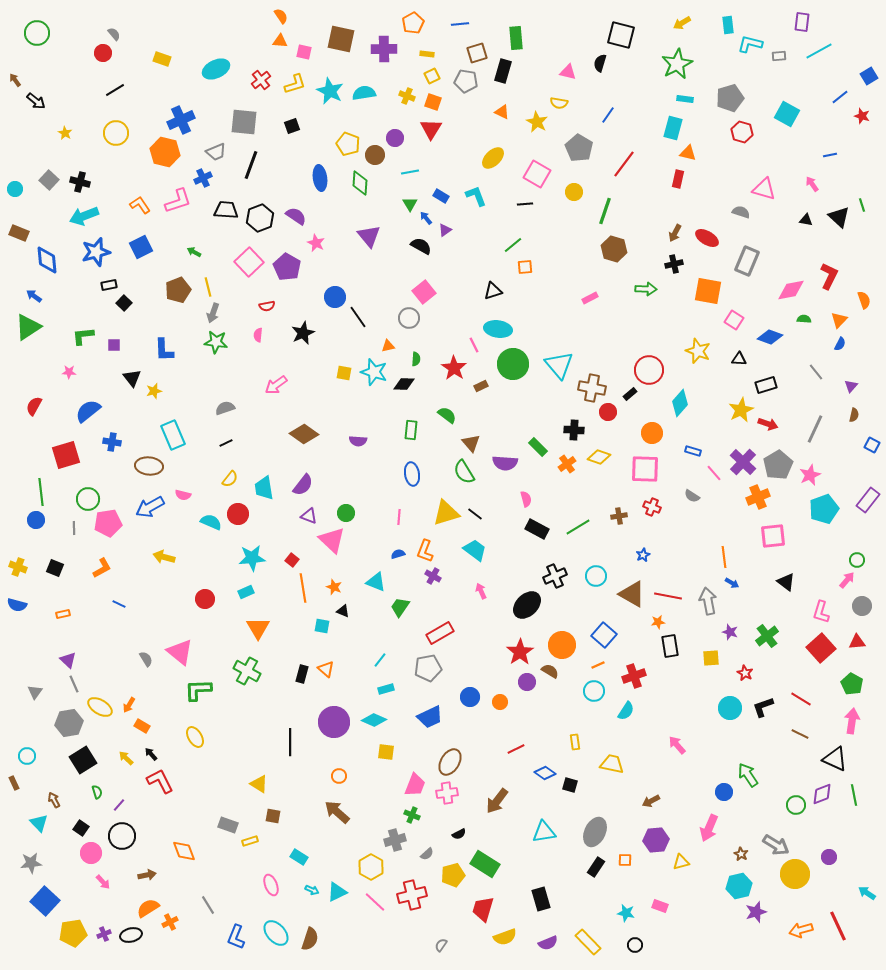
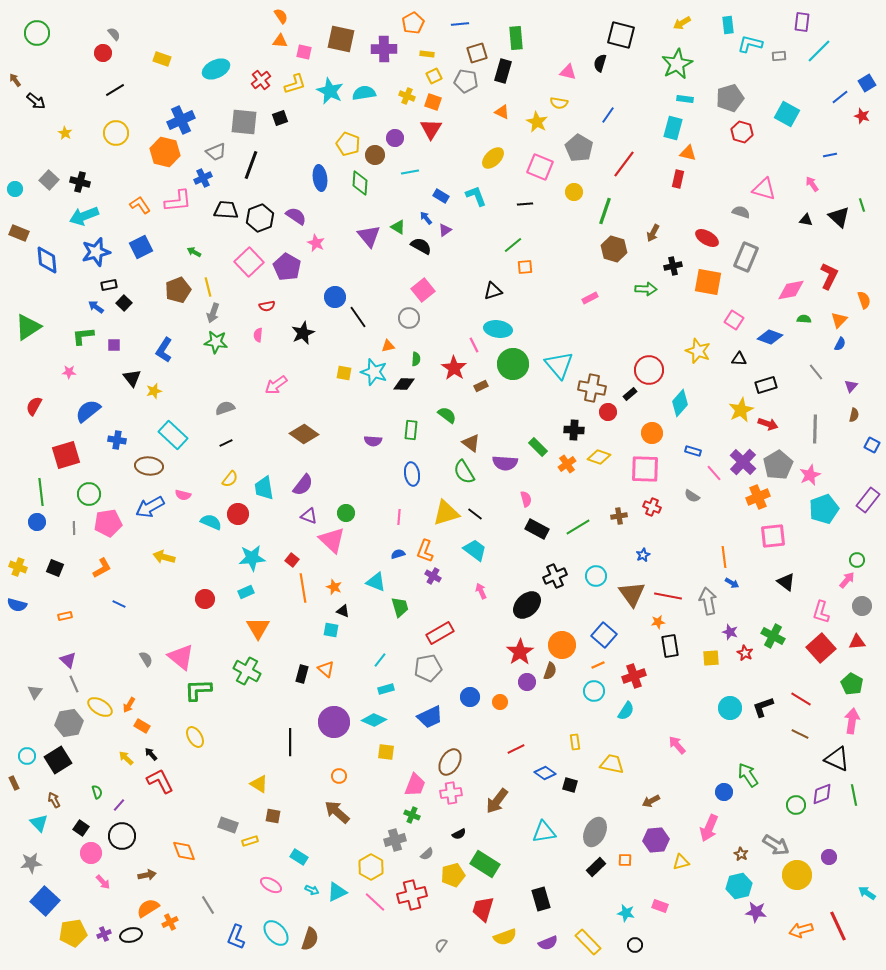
cyan line at (819, 51): rotated 16 degrees counterclockwise
yellow square at (432, 76): moved 2 px right
blue square at (869, 76): moved 2 px left, 7 px down
black square at (292, 126): moved 12 px left, 8 px up
pink square at (537, 174): moved 3 px right, 7 px up; rotated 8 degrees counterclockwise
pink L-shape at (178, 201): rotated 12 degrees clockwise
green triangle at (410, 204): moved 12 px left, 23 px down; rotated 28 degrees counterclockwise
brown arrow at (675, 233): moved 22 px left
gray rectangle at (747, 261): moved 1 px left, 4 px up
black cross at (674, 264): moved 1 px left, 2 px down
orange square at (708, 291): moved 9 px up
pink square at (424, 292): moved 1 px left, 2 px up
blue arrow at (34, 296): moved 62 px right, 11 px down
blue L-shape at (164, 350): rotated 35 degrees clockwise
gray line at (815, 429): rotated 24 degrees counterclockwise
cyan rectangle at (173, 435): rotated 24 degrees counterclockwise
purple semicircle at (358, 441): moved 15 px right
blue cross at (112, 442): moved 5 px right, 2 px up
brown triangle at (471, 443): rotated 12 degrees counterclockwise
green circle at (88, 499): moved 1 px right, 5 px up
blue circle at (36, 520): moved 1 px right, 2 px down
brown triangle at (632, 594): rotated 24 degrees clockwise
green trapezoid at (400, 607): rotated 130 degrees clockwise
orange rectangle at (63, 614): moved 2 px right, 2 px down
cyan square at (322, 626): moved 9 px right, 4 px down
green cross at (767, 636): moved 6 px right; rotated 25 degrees counterclockwise
pink triangle at (180, 652): moved 1 px right, 5 px down
brown semicircle at (550, 671): rotated 78 degrees clockwise
red star at (745, 673): moved 20 px up
black triangle at (835, 759): moved 2 px right
black square at (83, 760): moved 25 px left
pink cross at (447, 793): moved 4 px right
black rectangle at (596, 867): rotated 12 degrees clockwise
yellow circle at (795, 874): moved 2 px right, 1 px down
pink ellipse at (271, 885): rotated 40 degrees counterclockwise
purple star at (756, 912): rotated 25 degrees clockwise
